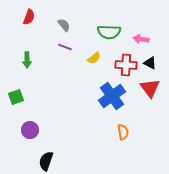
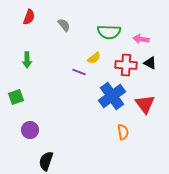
purple line: moved 14 px right, 25 px down
red triangle: moved 5 px left, 16 px down
